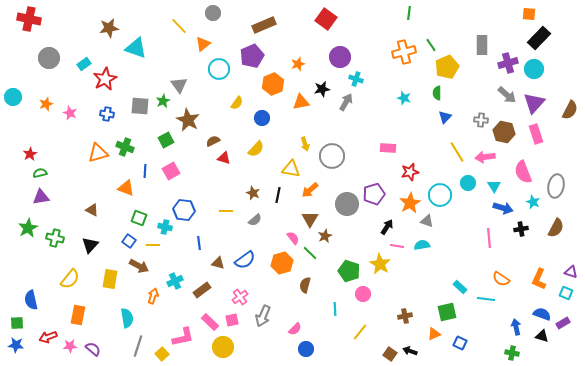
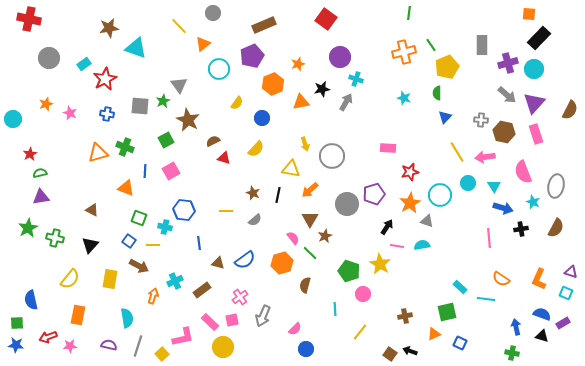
cyan circle at (13, 97): moved 22 px down
purple semicircle at (93, 349): moved 16 px right, 4 px up; rotated 28 degrees counterclockwise
